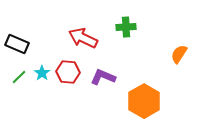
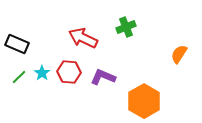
green cross: rotated 18 degrees counterclockwise
red hexagon: moved 1 px right
